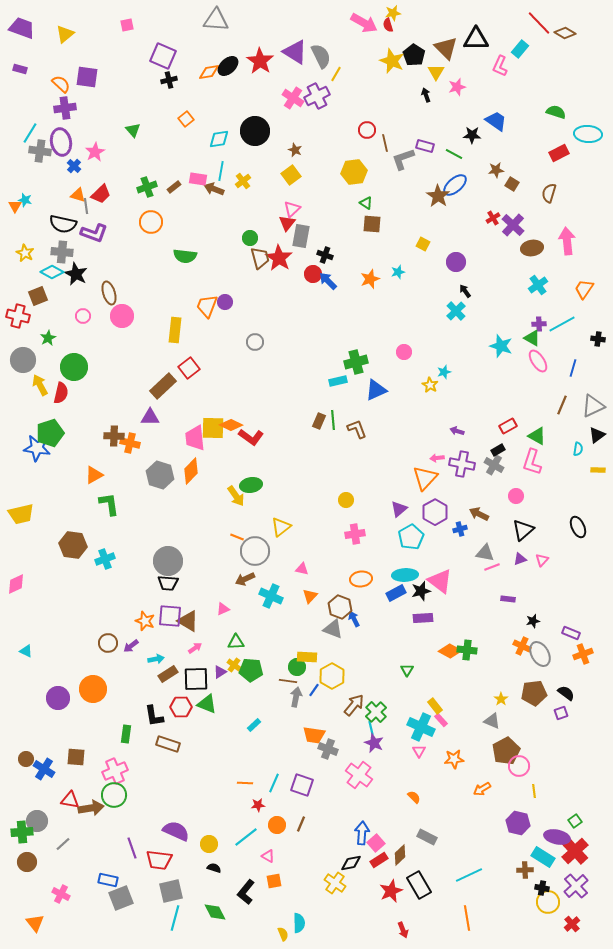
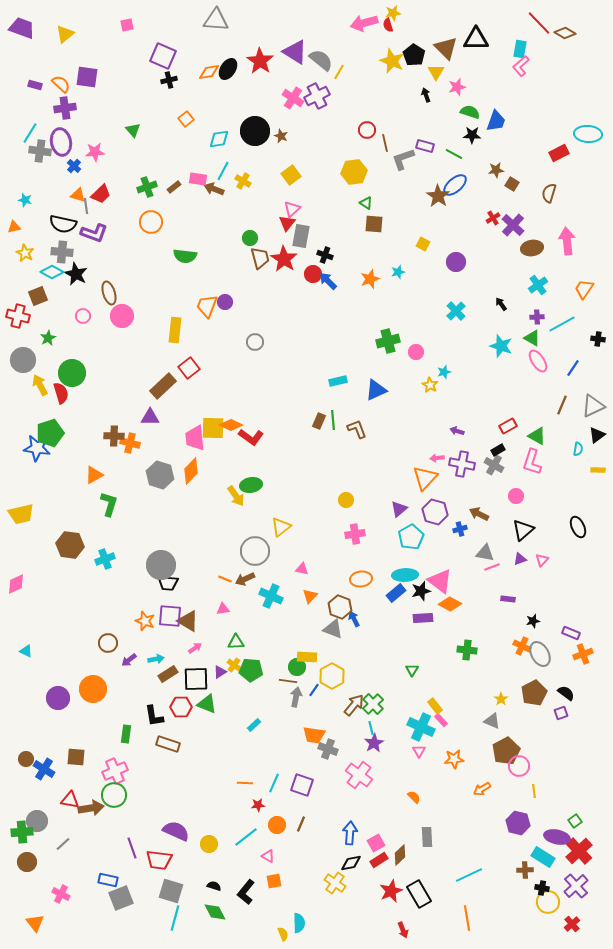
pink arrow at (364, 23): rotated 136 degrees clockwise
cyan rectangle at (520, 49): rotated 30 degrees counterclockwise
gray semicircle at (321, 56): moved 4 px down; rotated 25 degrees counterclockwise
black ellipse at (228, 66): moved 3 px down; rotated 15 degrees counterclockwise
pink L-shape at (500, 66): moved 21 px right; rotated 25 degrees clockwise
purple rectangle at (20, 69): moved 15 px right, 16 px down
yellow line at (336, 74): moved 3 px right, 2 px up
green semicircle at (556, 112): moved 86 px left
blue trapezoid at (496, 121): rotated 75 degrees clockwise
brown star at (295, 150): moved 14 px left, 14 px up
pink star at (95, 152): rotated 24 degrees clockwise
cyan line at (221, 171): moved 2 px right; rotated 18 degrees clockwise
yellow cross at (243, 181): rotated 21 degrees counterclockwise
orange triangle at (15, 206): moved 1 px left, 21 px down; rotated 48 degrees clockwise
brown square at (372, 224): moved 2 px right
red star at (279, 258): moved 5 px right, 1 px down
black arrow at (465, 291): moved 36 px right, 13 px down
purple cross at (539, 324): moved 2 px left, 7 px up
pink circle at (404, 352): moved 12 px right
green cross at (356, 362): moved 32 px right, 21 px up
green circle at (74, 367): moved 2 px left, 6 px down
blue line at (573, 368): rotated 18 degrees clockwise
red semicircle at (61, 393): rotated 30 degrees counterclockwise
green L-shape at (109, 504): rotated 25 degrees clockwise
purple hexagon at (435, 512): rotated 15 degrees counterclockwise
orange line at (237, 537): moved 12 px left, 42 px down
brown hexagon at (73, 545): moved 3 px left
gray circle at (168, 561): moved 7 px left, 4 px down
blue rectangle at (396, 593): rotated 12 degrees counterclockwise
pink triangle at (223, 609): rotated 16 degrees clockwise
purple arrow at (131, 646): moved 2 px left, 14 px down
orange diamond at (450, 651): moved 47 px up
green triangle at (407, 670): moved 5 px right
brown pentagon at (534, 693): rotated 20 degrees counterclockwise
green cross at (376, 712): moved 3 px left, 8 px up
purple star at (374, 743): rotated 18 degrees clockwise
blue arrow at (362, 833): moved 12 px left
gray rectangle at (427, 837): rotated 60 degrees clockwise
pink square at (376, 843): rotated 12 degrees clockwise
red cross at (575, 851): moved 4 px right
black semicircle at (214, 868): moved 18 px down
black rectangle at (419, 885): moved 9 px down
gray square at (171, 891): rotated 30 degrees clockwise
